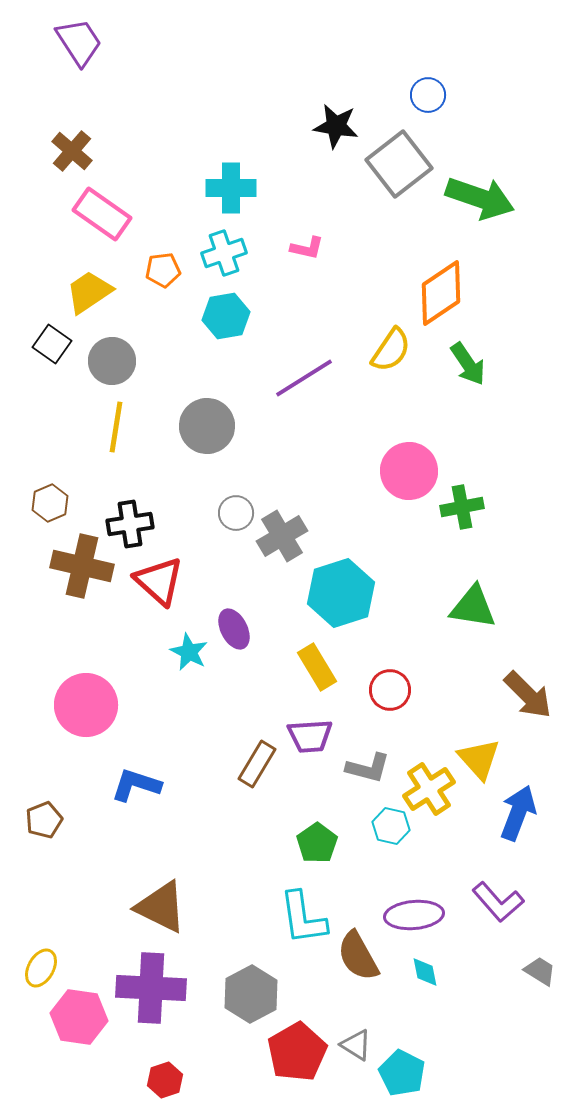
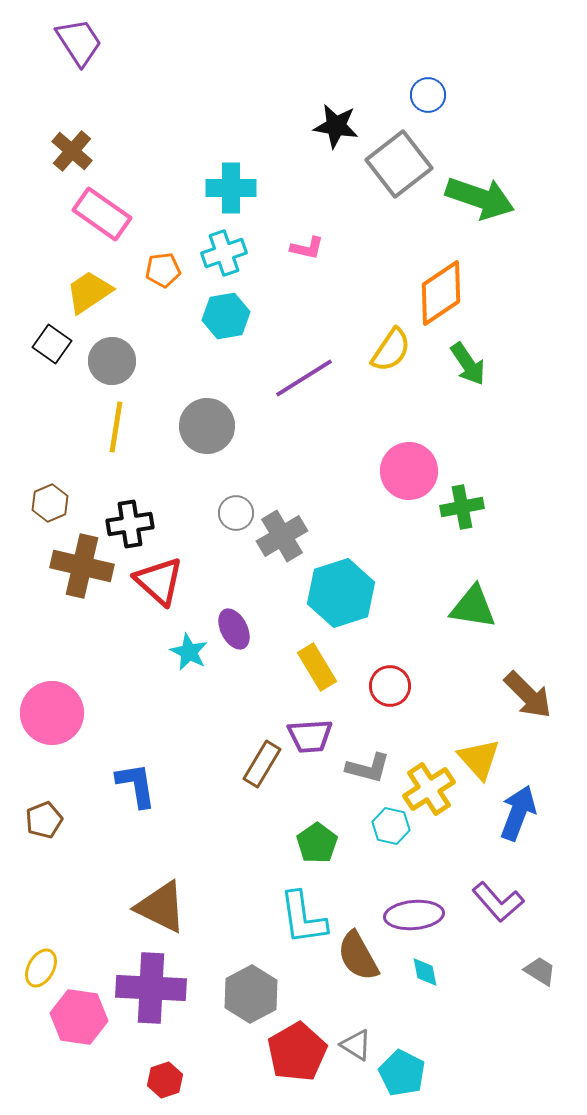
red circle at (390, 690): moved 4 px up
pink circle at (86, 705): moved 34 px left, 8 px down
brown rectangle at (257, 764): moved 5 px right
blue L-shape at (136, 785): rotated 63 degrees clockwise
